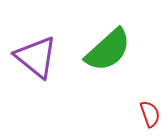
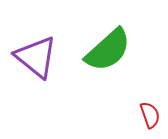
red semicircle: moved 1 px down
